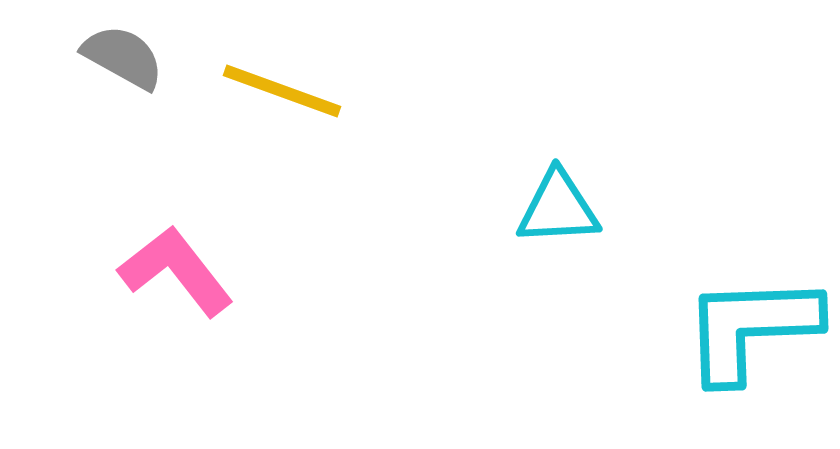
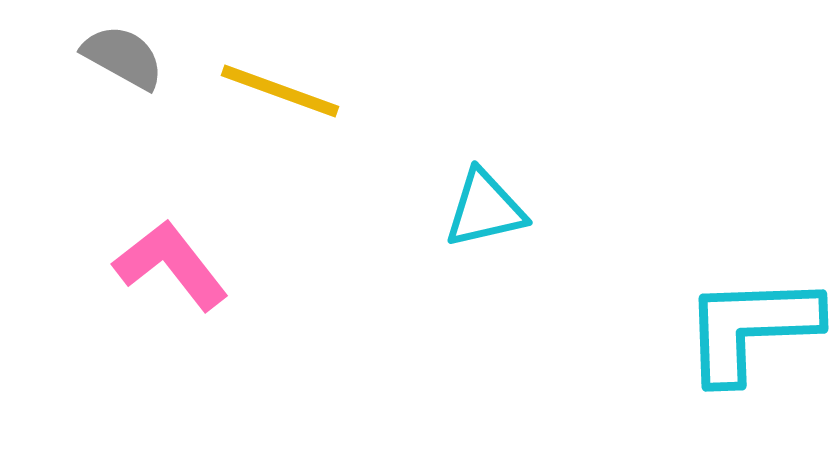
yellow line: moved 2 px left
cyan triangle: moved 73 px left, 1 px down; rotated 10 degrees counterclockwise
pink L-shape: moved 5 px left, 6 px up
